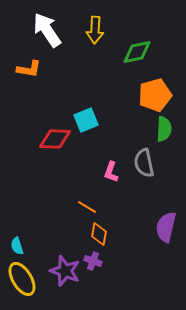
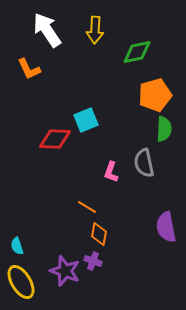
orange L-shape: rotated 55 degrees clockwise
purple semicircle: rotated 24 degrees counterclockwise
yellow ellipse: moved 1 px left, 3 px down
